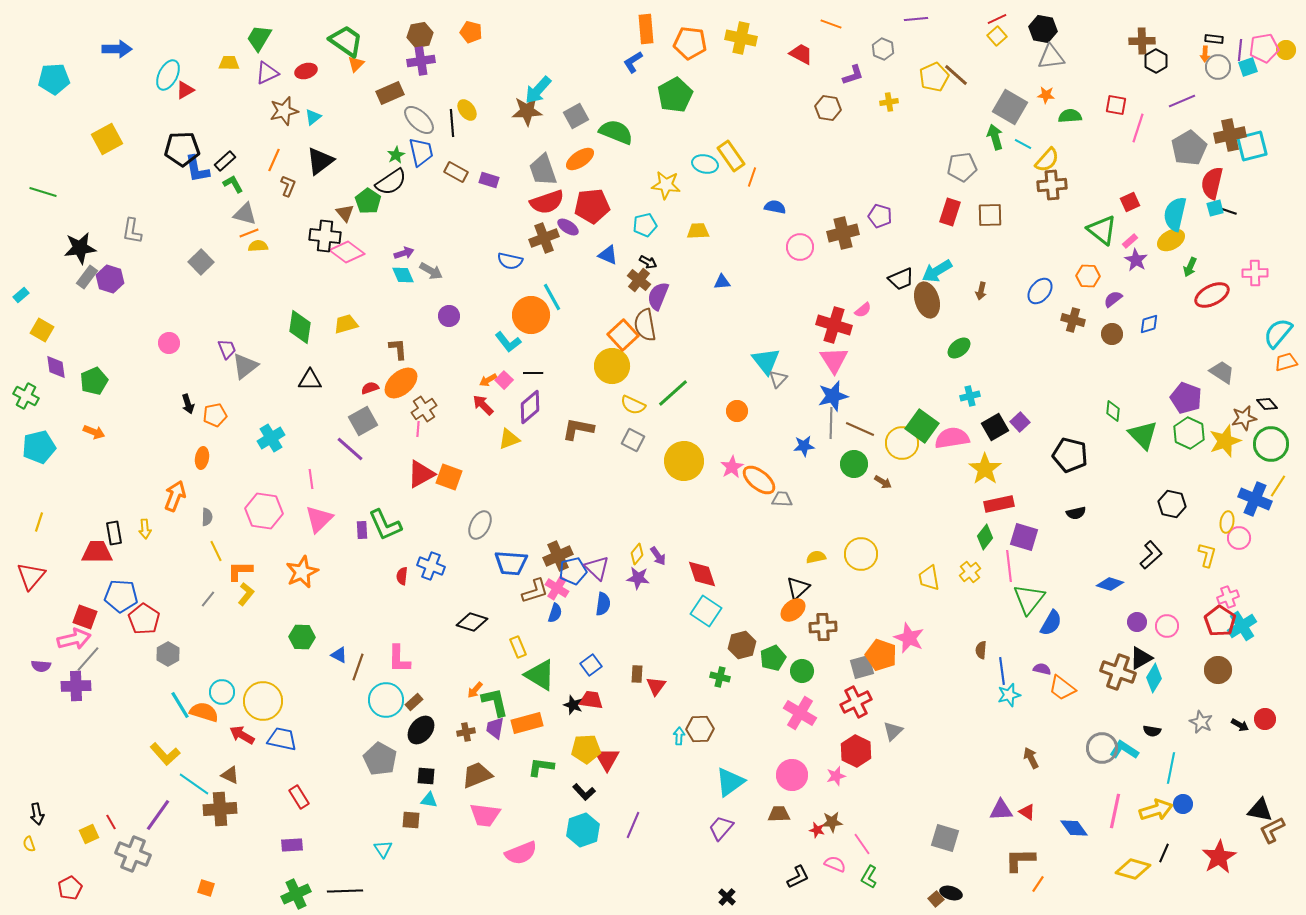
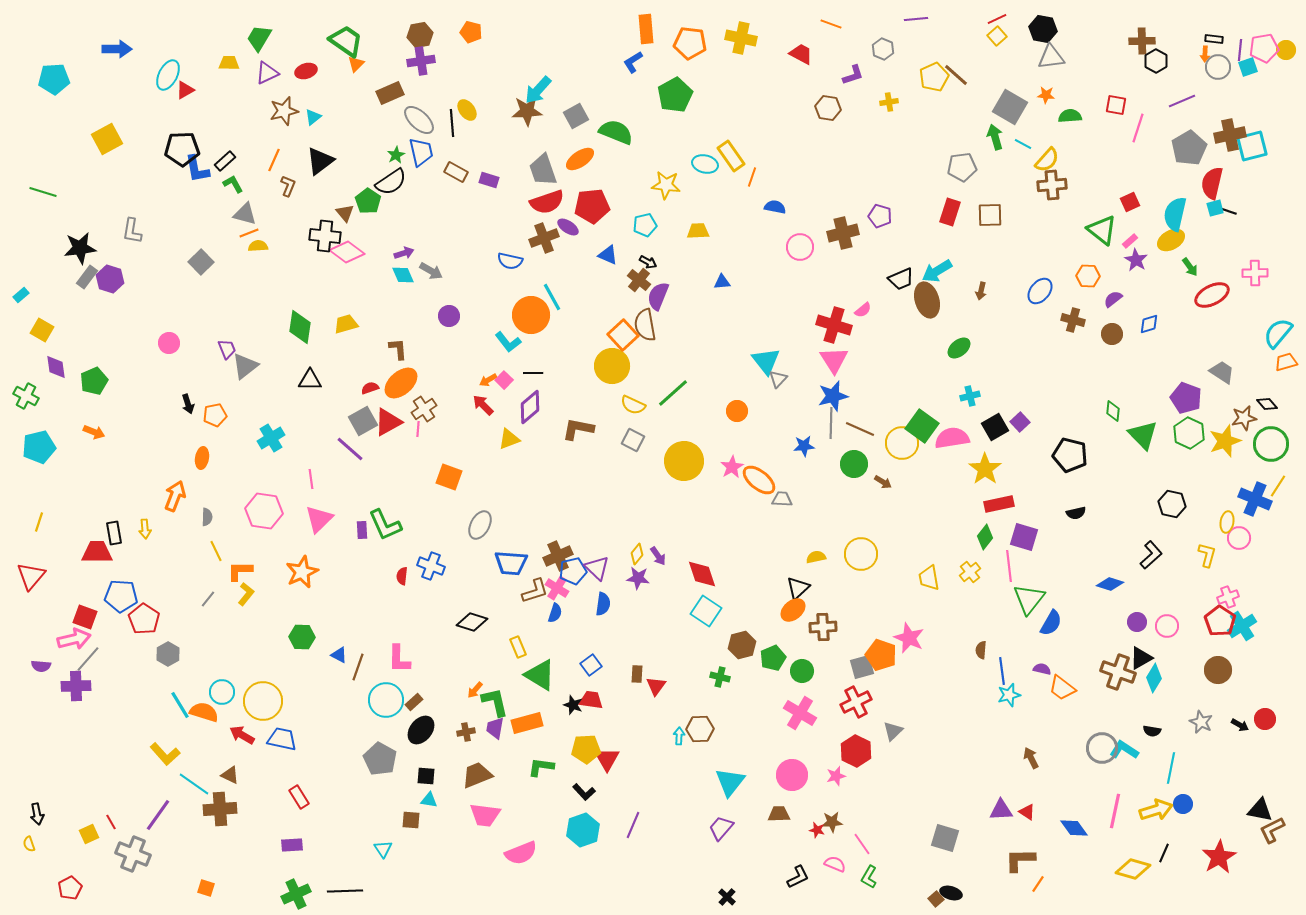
green arrow at (1190, 267): rotated 60 degrees counterclockwise
red triangle at (421, 474): moved 33 px left, 52 px up
cyan triangle at (730, 782): rotated 16 degrees counterclockwise
